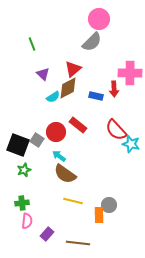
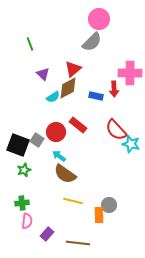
green line: moved 2 px left
